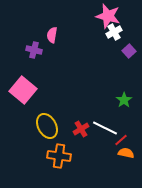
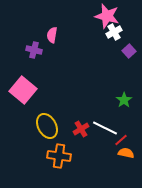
pink star: moved 1 px left
